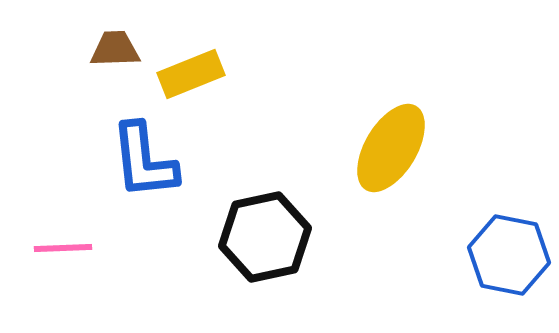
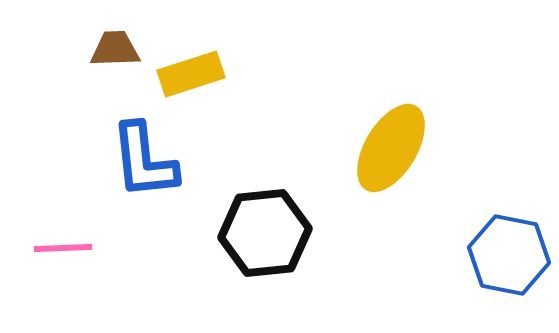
yellow rectangle: rotated 4 degrees clockwise
black hexagon: moved 4 px up; rotated 6 degrees clockwise
